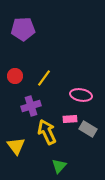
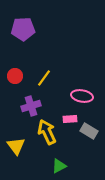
pink ellipse: moved 1 px right, 1 px down
gray rectangle: moved 1 px right, 2 px down
green triangle: rotated 21 degrees clockwise
